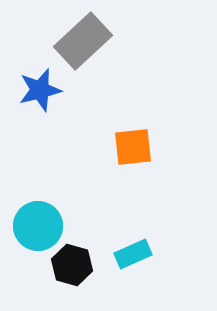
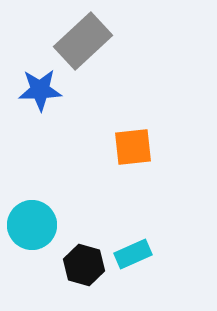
blue star: rotated 12 degrees clockwise
cyan circle: moved 6 px left, 1 px up
black hexagon: moved 12 px right
